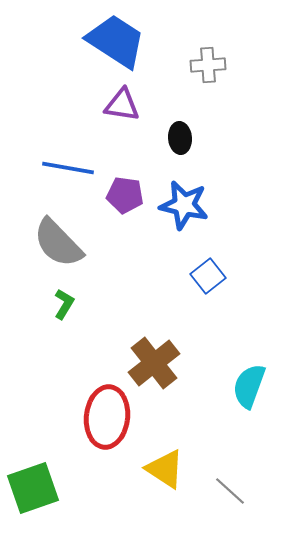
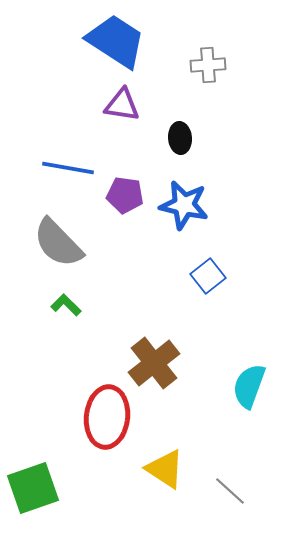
green L-shape: moved 2 px right, 1 px down; rotated 76 degrees counterclockwise
